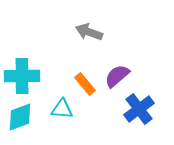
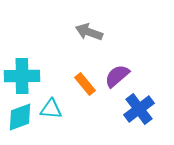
cyan triangle: moved 11 px left
